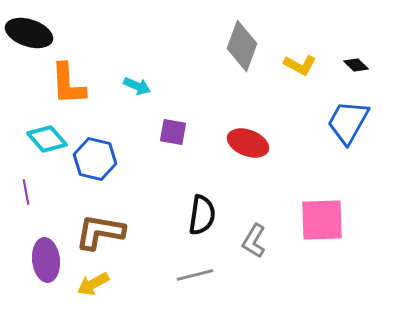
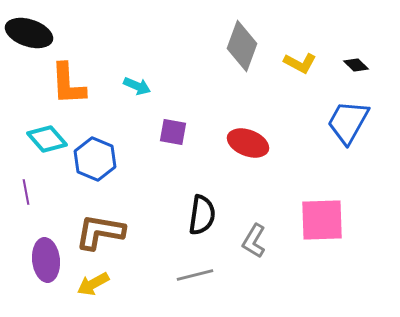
yellow L-shape: moved 2 px up
blue hexagon: rotated 9 degrees clockwise
